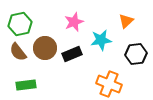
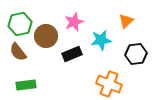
brown circle: moved 1 px right, 12 px up
